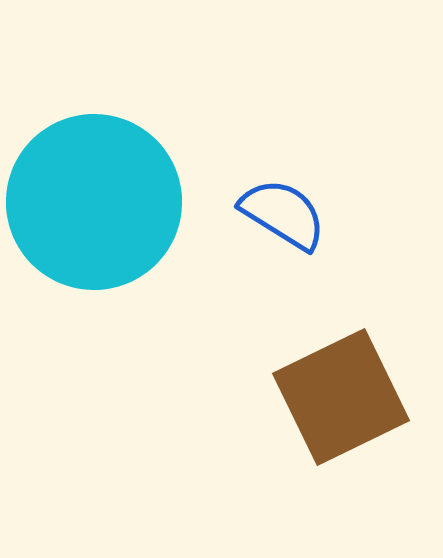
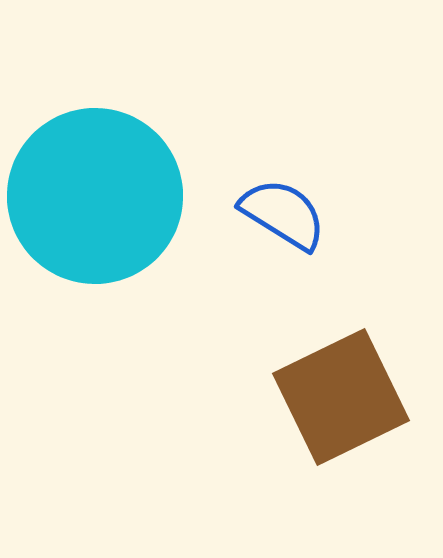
cyan circle: moved 1 px right, 6 px up
